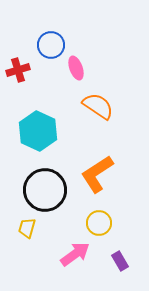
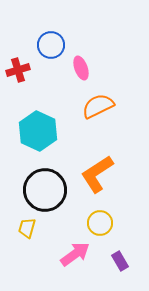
pink ellipse: moved 5 px right
orange semicircle: rotated 60 degrees counterclockwise
yellow circle: moved 1 px right
